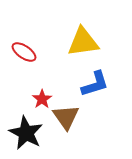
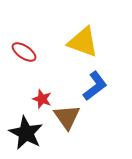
yellow triangle: rotated 28 degrees clockwise
blue L-shape: moved 2 px down; rotated 20 degrees counterclockwise
red star: rotated 18 degrees counterclockwise
brown triangle: moved 1 px right
